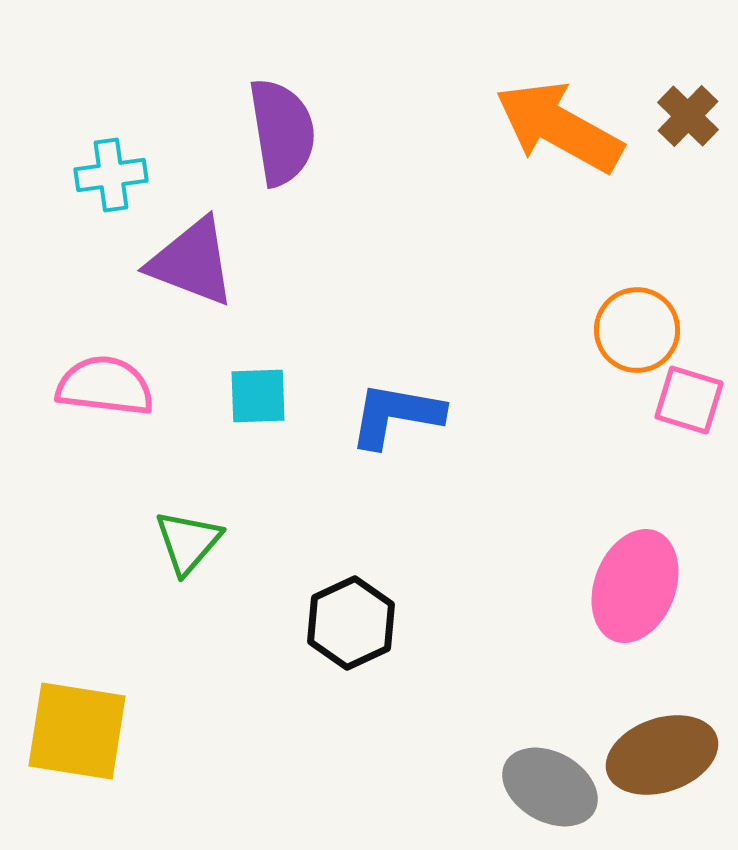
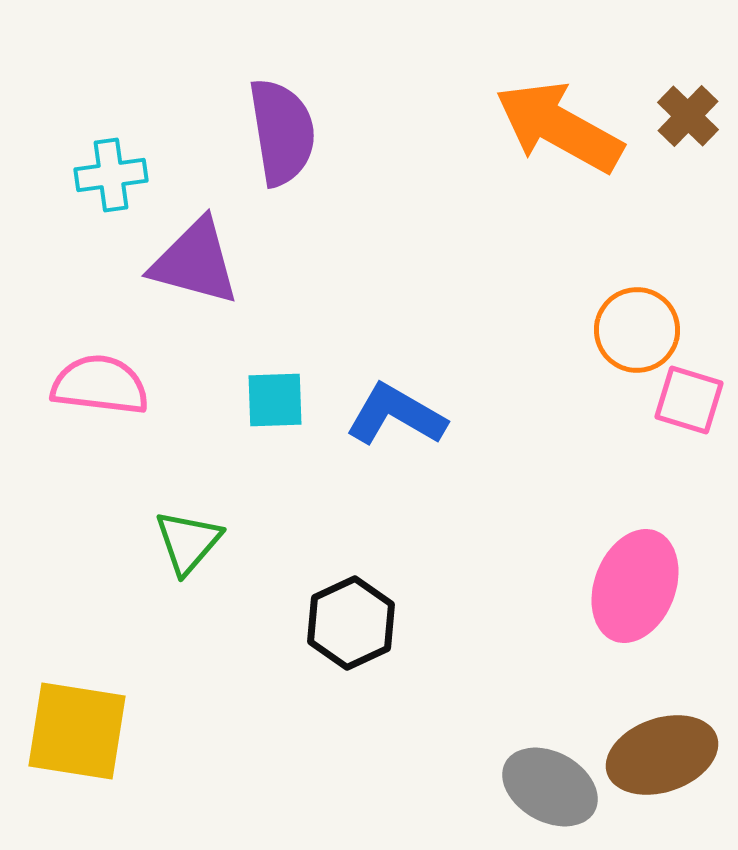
purple triangle: moved 3 px right; rotated 6 degrees counterclockwise
pink semicircle: moved 5 px left, 1 px up
cyan square: moved 17 px right, 4 px down
blue L-shape: rotated 20 degrees clockwise
